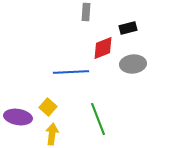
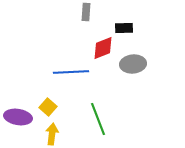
black rectangle: moved 4 px left; rotated 12 degrees clockwise
